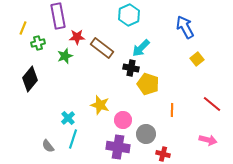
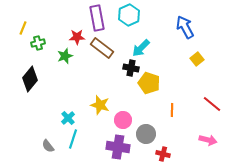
purple rectangle: moved 39 px right, 2 px down
yellow pentagon: moved 1 px right, 1 px up
